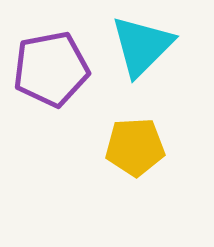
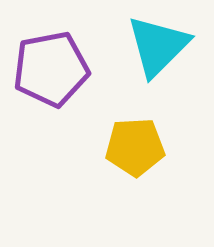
cyan triangle: moved 16 px right
